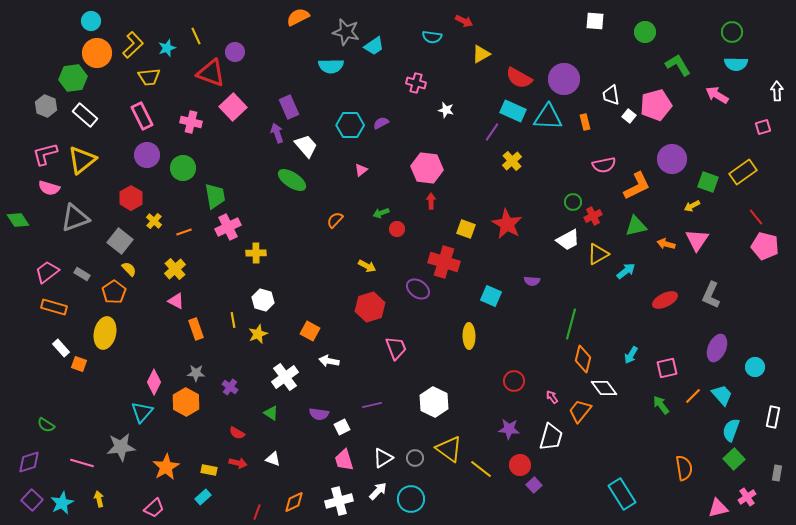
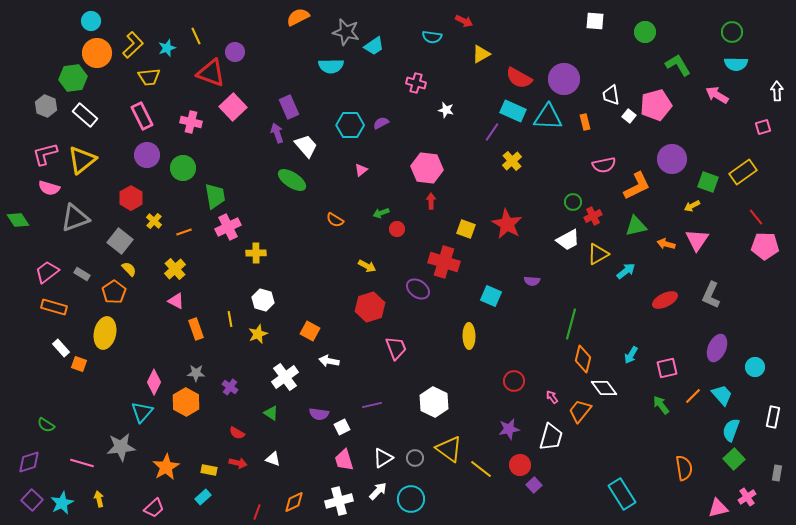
orange semicircle at (335, 220): rotated 102 degrees counterclockwise
pink pentagon at (765, 246): rotated 12 degrees counterclockwise
yellow line at (233, 320): moved 3 px left, 1 px up
purple star at (509, 429): rotated 15 degrees counterclockwise
